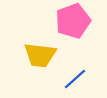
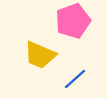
yellow trapezoid: rotated 16 degrees clockwise
